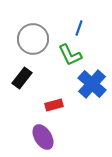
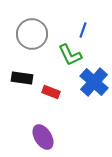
blue line: moved 4 px right, 2 px down
gray circle: moved 1 px left, 5 px up
black rectangle: rotated 60 degrees clockwise
blue cross: moved 2 px right, 2 px up
red rectangle: moved 3 px left, 13 px up; rotated 36 degrees clockwise
